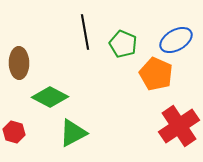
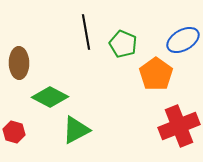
black line: moved 1 px right
blue ellipse: moved 7 px right
orange pentagon: rotated 12 degrees clockwise
red cross: rotated 12 degrees clockwise
green triangle: moved 3 px right, 3 px up
